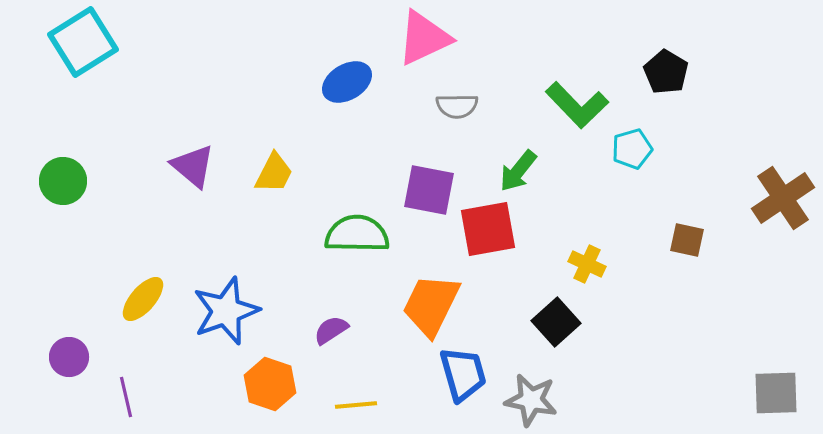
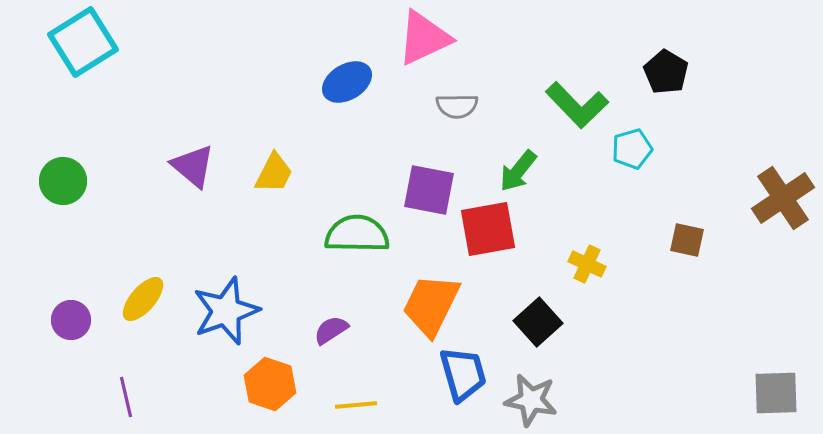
black square: moved 18 px left
purple circle: moved 2 px right, 37 px up
